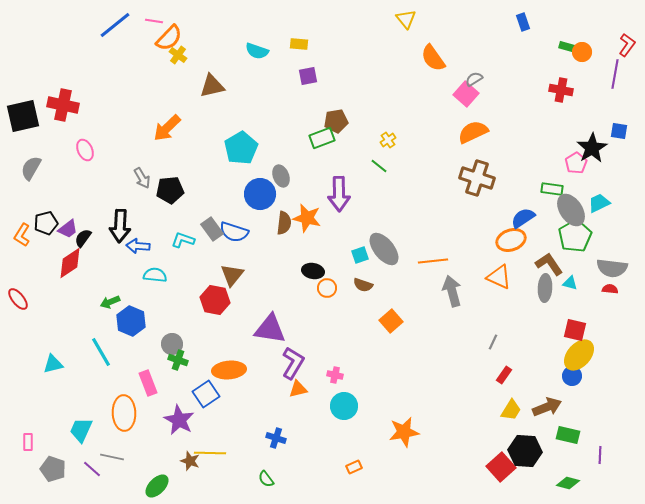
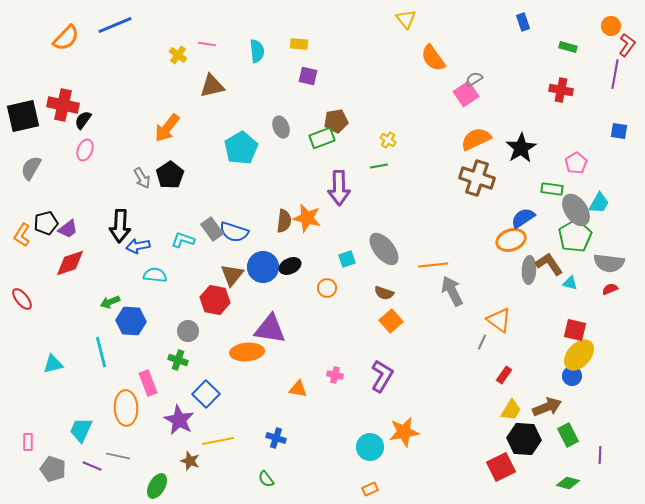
pink line at (154, 21): moved 53 px right, 23 px down
blue line at (115, 25): rotated 16 degrees clockwise
orange semicircle at (169, 38): moved 103 px left
cyan semicircle at (257, 51): rotated 115 degrees counterclockwise
orange circle at (582, 52): moved 29 px right, 26 px up
purple square at (308, 76): rotated 24 degrees clockwise
pink square at (466, 94): rotated 15 degrees clockwise
orange arrow at (167, 128): rotated 8 degrees counterclockwise
orange semicircle at (473, 132): moved 3 px right, 7 px down
yellow cross at (388, 140): rotated 21 degrees counterclockwise
black star at (592, 148): moved 71 px left
pink ellipse at (85, 150): rotated 45 degrees clockwise
green line at (379, 166): rotated 48 degrees counterclockwise
gray ellipse at (281, 176): moved 49 px up
black pentagon at (170, 190): moved 15 px up; rotated 28 degrees counterclockwise
blue circle at (260, 194): moved 3 px right, 73 px down
purple arrow at (339, 194): moved 6 px up
cyan trapezoid at (599, 203): rotated 145 degrees clockwise
gray ellipse at (571, 210): moved 5 px right
brown semicircle at (284, 223): moved 2 px up
black semicircle at (83, 238): moved 118 px up
blue arrow at (138, 246): rotated 15 degrees counterclockwise
cyan square at (360, 255): moved 13 px left, 4 px down
orange line at (433, 261): moved 4 px down
red diamond at (70, 263): rotated 16 degrees clockwise
gray semicircle at (612, 268): moved 3 px left, 5 px up
black ellipse at (313, 271): moved 23 px left, 5 px up; rotated 35 degrees counterclockwise
orange triangle at (499, 277): moved 43 px down; rotated 12 degrees clockwise
brown semicircle at (363, 285): moved 21 px right, 8 px down
gray ellipse at (545, 288): moved 16 px left, 18 px up
red semicircle at (610, 289): rotated 28 degrees counterclockwise
gray arrow at (452, 291): rotated 12 degrees counterclockwise
red ellipse at (18, 299): moved 4 px right
blue hexagon at (131, 321): rotated 20 degrees counterclockwise
gray line at (493, 342): moved 11 px left
gray circle at (172, 344): moved 16 px right, 13 px up
cyan line at (101, 352): rotated 16 degrees clockwise
purple L-shape at (293, 363): moved 89 px right, 13 px down
orange ellipse at (229, 370): moved 18 px right, 18 px up
orange triangle at (298, 389): rotated 24 degrees clockwise
blue square at (206, 394): rotated 12 degrees counterclockwise
cyan circle at (344, 406): moved 26 px right, 41 px down
orange ellipse at (124, 413): moved 2 px right, 5 px up
green rectangle at (568, 435): rotated 50 degrees clockwise
black hexagon at (525, 451): moved 1 px left, 12 px up
yellow line at (210, 453): moved 8 px right, 12 px up; rotated 12 degrees counterclockwise
gray line at (112, 457): moved 6 px right, 1 px up
orange rectangle at (354, 467): moved 16 px right, 22 px down
red square at (501, 467): rotated 16 degrees clockwise
purple line at (92, 469): moved 3 px up; rotated 18 degrees counterclockwise
green ellipse at (157, 486): rotated 15 degrees counterclockwise
